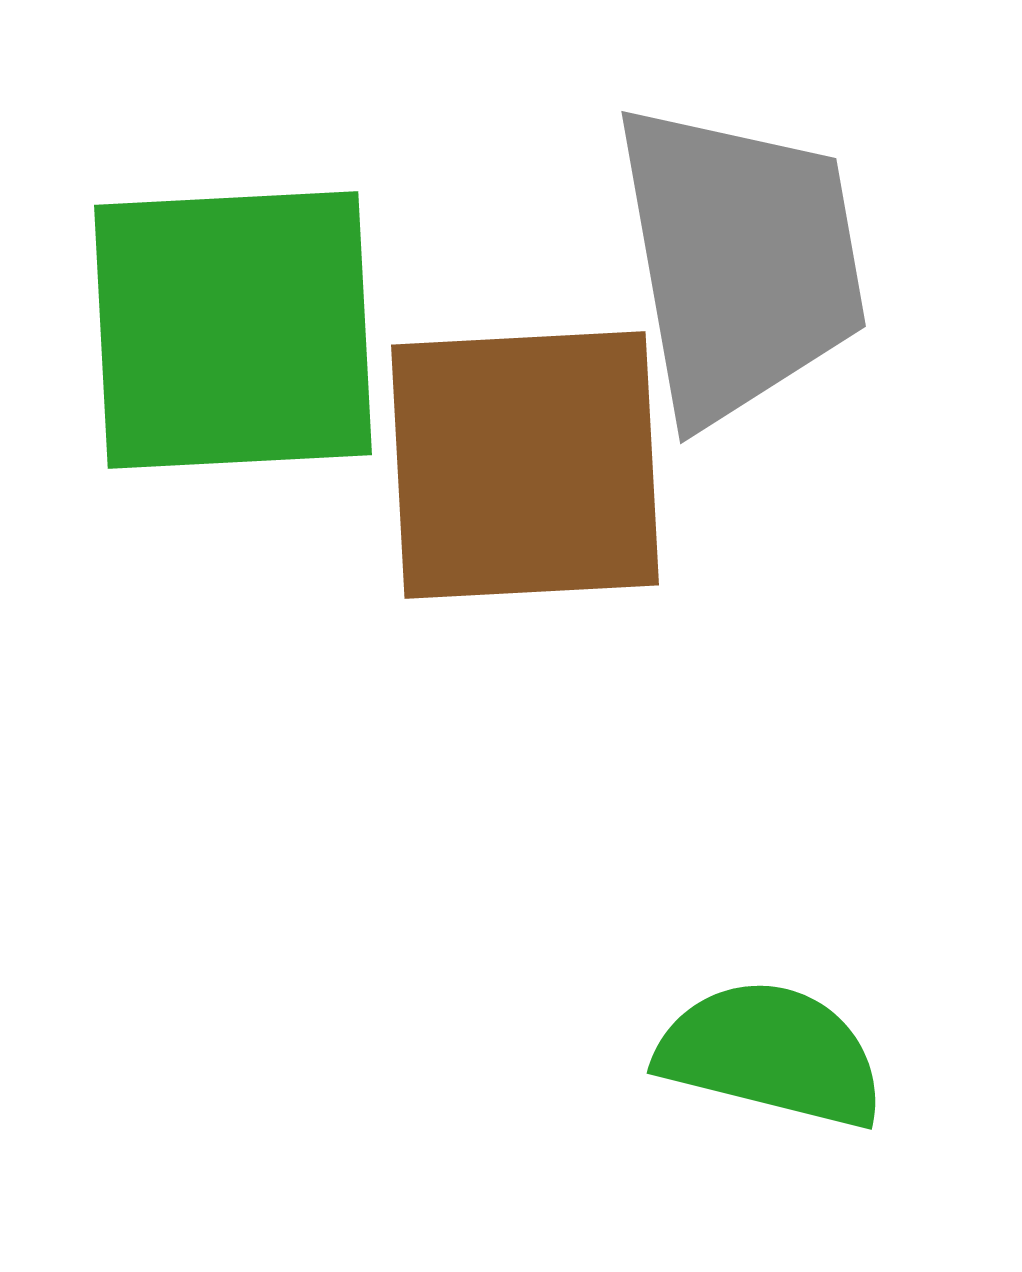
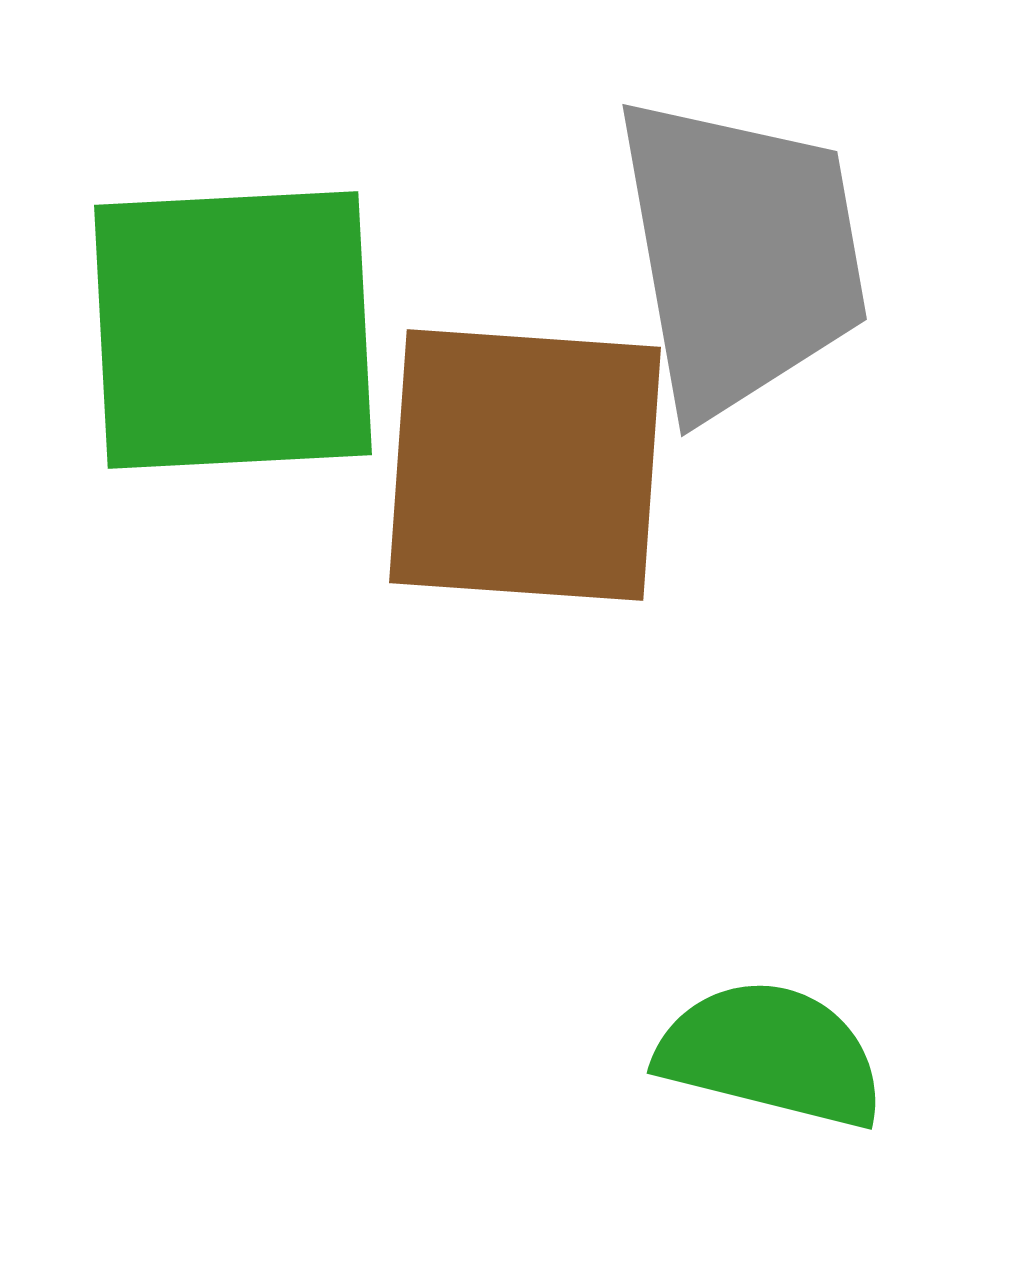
gray trapezoid: moved 1 px right, 7 px up
brown square: rotated 7 degrees clockwise
